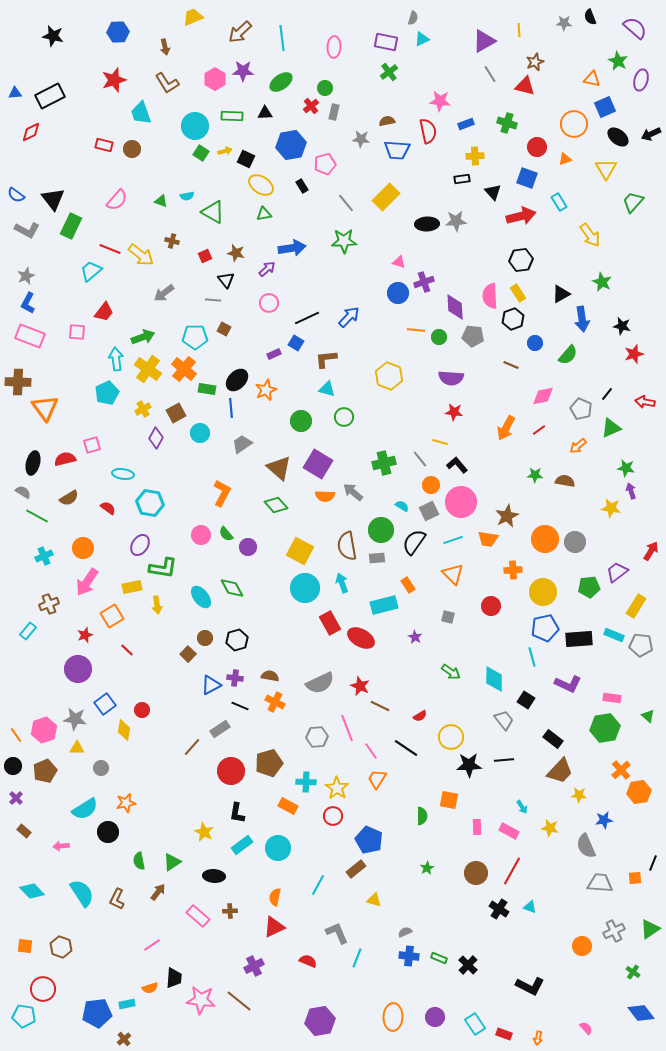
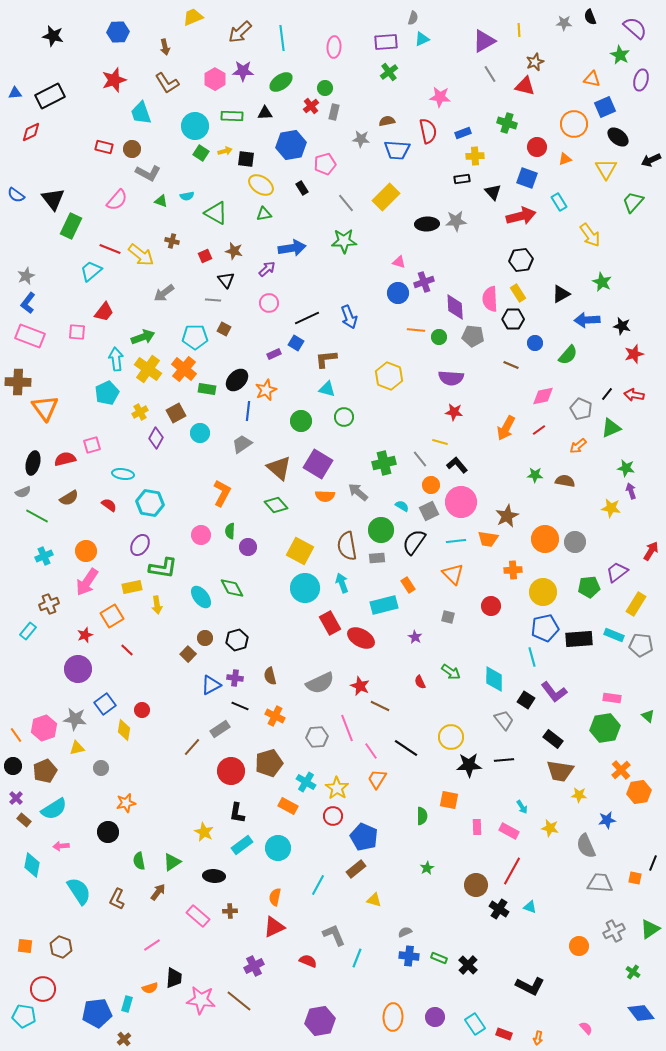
purple rectangle at (386, 42): rotated 15 degrees counterclockwise
green star at (618, 61): moved 2 px right, 6 px up
pink star at (440, 101): moved 4 px up
blue rectangle at (466, 124): moved 3 px left, 9 px down
black arrow at (651, 134): moved 26 px down
red rectangle at (104, 145): moved 2 px down
black square at (246, 159): rotated 18 degrees counterclockwise
black rectangle at (302, 186): moved 2 px down
green triangle at (213, 212): moved 3 px right, 1 px down
gray L-shape at (27, 230): moved 121 px right, 57 px up
brown star at (236, 253): moved 2 px left, 2 px up
pink semicircle at (490, 296): moved 3 px down
blue L-shape at (28, 303): rotated 10 degrees clockwise
blue arrow at (349, 317): rotated 115 degrees clockwise
black hexagon at (513, 319): rotated 20 degrees clockwise
blue arrow at (582, 319): moved 5 px right, 1 px down; rotated 95 degrees clockwise
red arrow at (645, 402): moved 11 px left, 7 px up
blue line at (231, 408): moved 17 px right, 3 px down; rotated 12 degrees clockwise
yellow cross at (143, 409): moved 3 px left, 3 px down
gray semicircle at (23, 492): rotated 126 degrees clockwise
gray arrow at (353, 492): moved 5 px right
red semicircle at (108, 508): moved 1 px right, 3 px up
green semicircle at (226, 534): moved 4 px right, 3 px up; rotated 42 degrees clockwise
cyan line at (453, 540): moved 3 px right, 1 px down; rotated 12 degrees clockwise
orange circle at (83, 548): moved 3 px right, 3 px down
yellow rectangle at (636, 606): moved 2 px up
brown semicircle at (270, 676): rotated 114 degrees counterclockwise
purple L-shape at (568, 684): moved 14 px left, 8 px down; rotated 28 degrees clockwise
orange cross at (275, 702): moved 14 px down
red semicircle at (420, 716): moved 34 px up; rotated 96 degrees clockwise
pink hexagon at (44, 730): moved 2 px up
yellow triangle at (77, 748): rotated 14 degrees counterclockwise
brown trapezoid at (560, 771): rotated 56 degrees clockwise
cyan cross at (306, 782): rotated 30 degrees clockwise
cyan semicircle at (85, 809): moved 31 px left
blue star at (604, 820): moved 3 px right
brown rectangle at (24, 831): moved 11 px up
blue pentagon at (369, 840): moved 5 px left, 3 px up
brown circle at (476, 873): moved 12 px down
orange square at (635, 878): rotated 16 degrees clockwise
cyan diamond at (32, 891): moved 26 px up; rotated 55 degrees clockwise
cyan semicircle at (82, 893): moved 3 px left, 2 px up
gray L-shape at (337, 933): moved 3 px left, 2 px down
orange circle at (582, 946): moved 3 px left
cyan rectangle at (127, 1004): rotated 63 degrees counterclockwise
